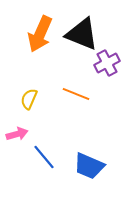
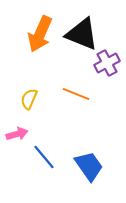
blue trapezoid: rotated 148 degrees counterclockwise
